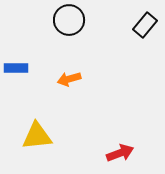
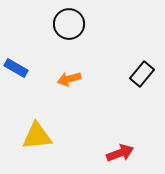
black circle: moved 4 px down
black rectangle: moved 3 px left, 49 px down
blue rectangle: rotated 30 degrees clockwise
